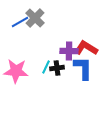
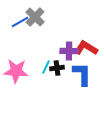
gray cross: moved 1 px up
blue L-shape: moved 1 px left, 6 px down
